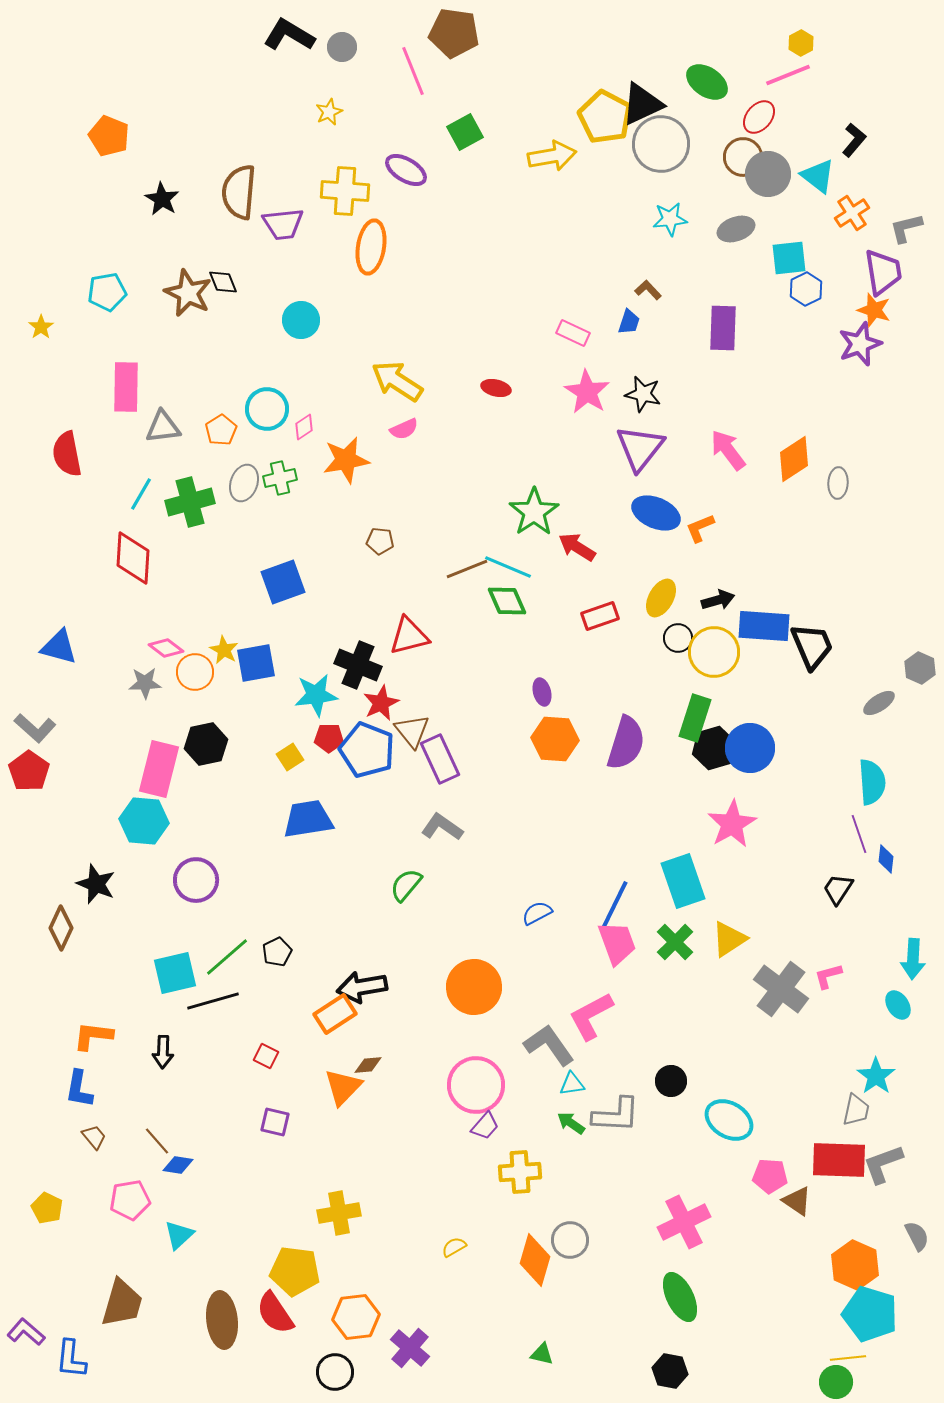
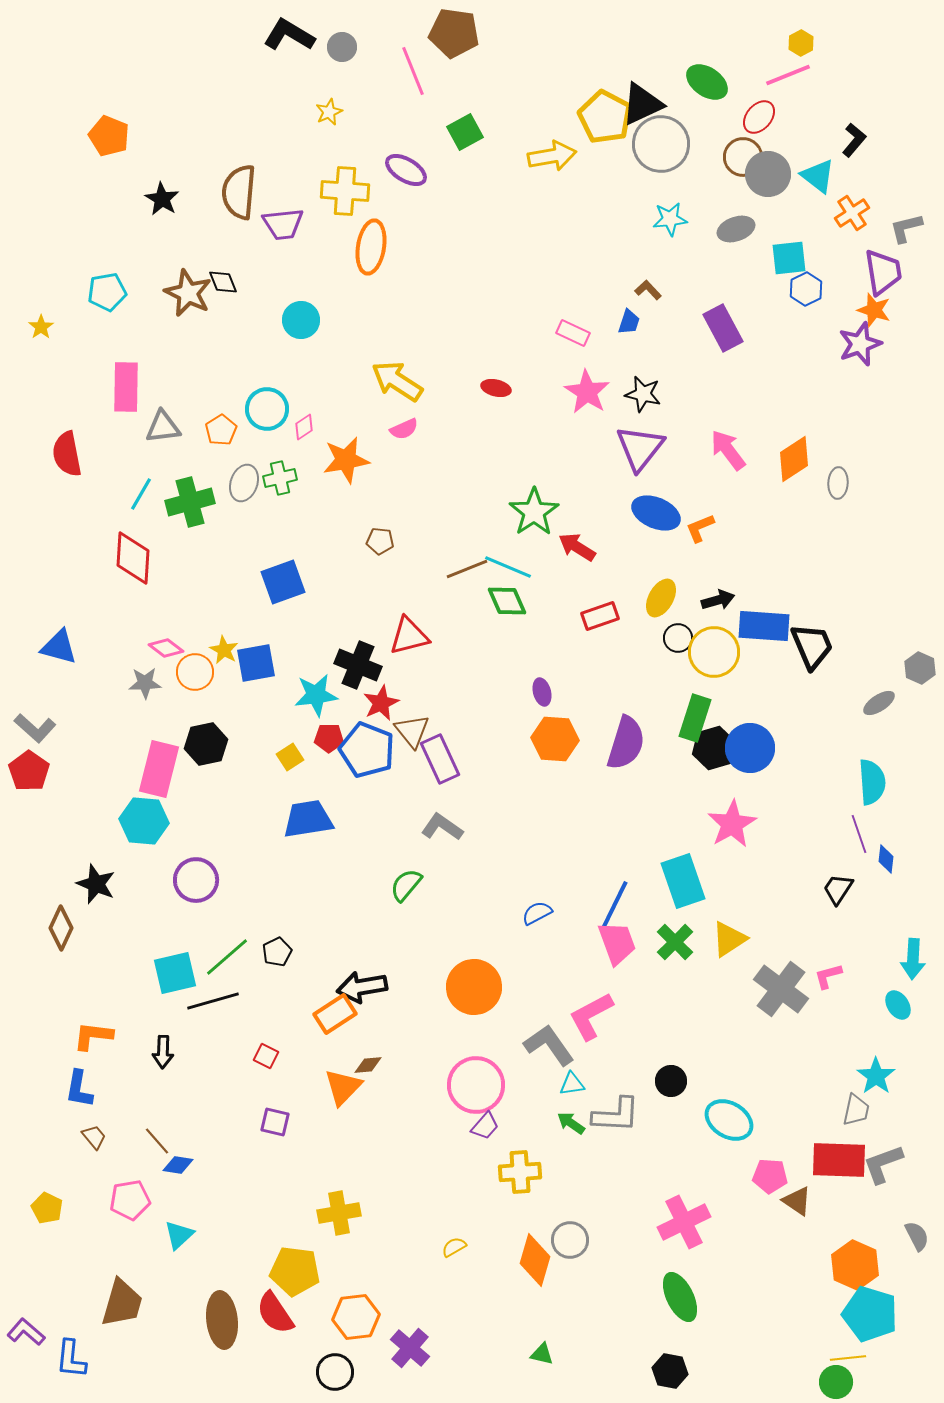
purple rectangle at (723, 328): rotated 30 degrees counterclockwise
